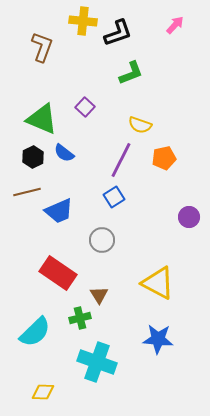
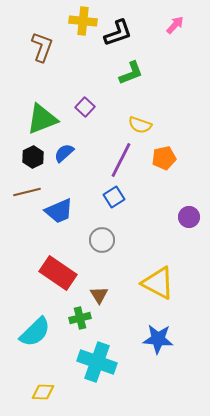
green triangle: rotated 44 degrees counterclockwise
blue semicircle: rotated 100 degrees clockwise
